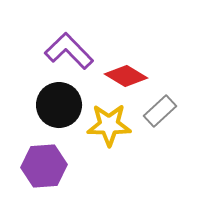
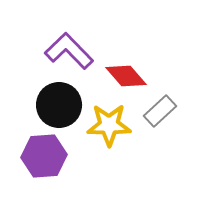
red diamond: rotated 18 degrees clockwise
purple hexagon: moved 10 px up
